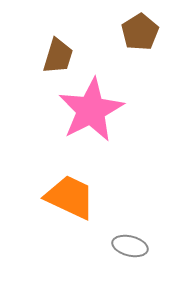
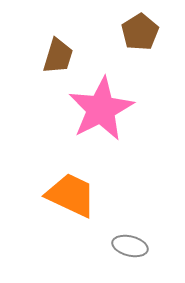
pink star: moved 10 px right, 1 px up
orange trapezoid: moved 1 px right, 2 px up
